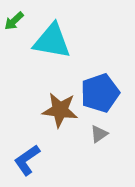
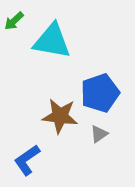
brown star: moved 6 px down
